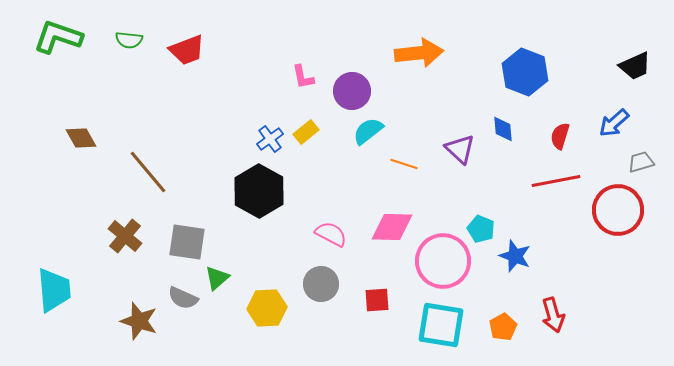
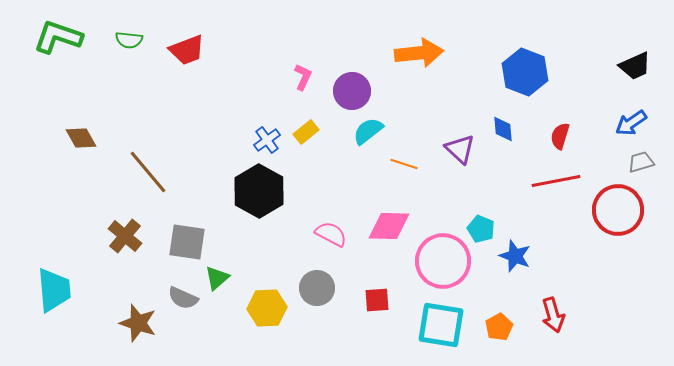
pink L-shape: rotated 144 degrees counterclockwise
blue arrow: moved 17 px right; rotated 8 degrees clockwise
blue cross: moved 3 px left, 1 px down
pink diamond: moved 3 px left, 1 px up
gray circle: moved 4 px left, 4 px down
brown star: moved 1 px left, 2 px down
orange pentagon: moved 4 px left
